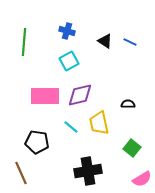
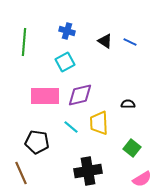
cyan square: moved 4 px left, 1 px down
yellow trapezoid: rotated 10 degrees clockwise
